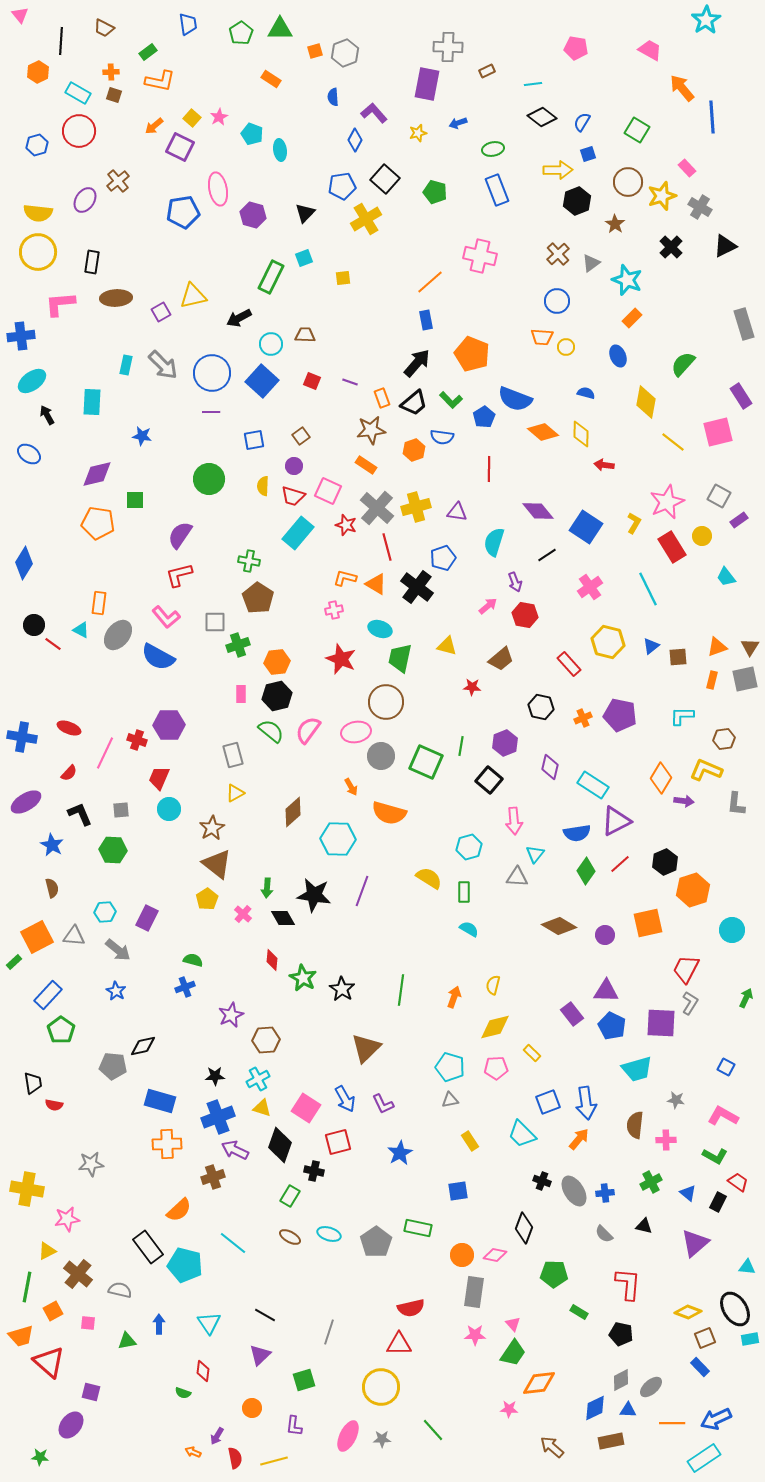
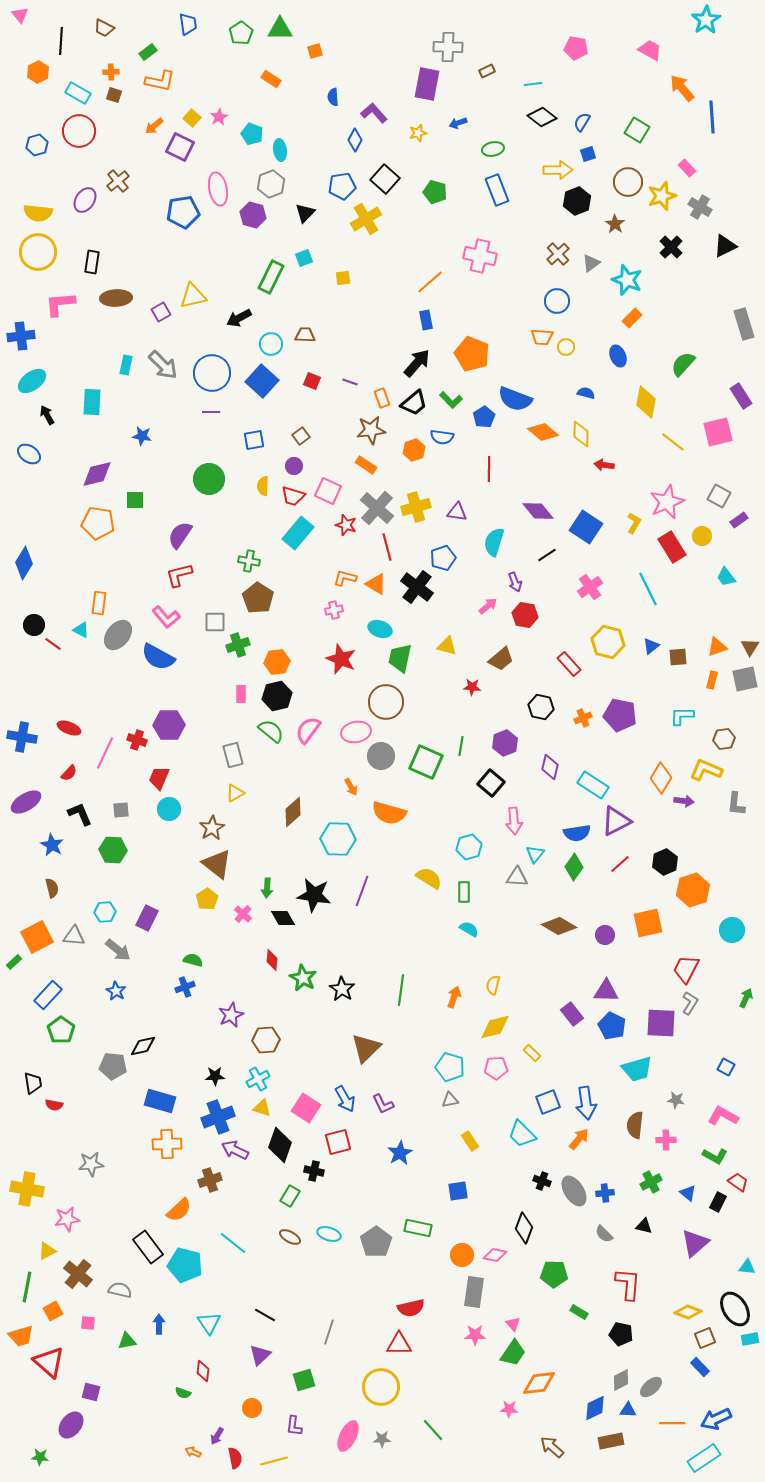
gray hexagon at (345, 53): moved 74 px left, 131 px down
black square at (489, 780): moved 2 px right, 3 px down
green diamond at (586, 871): moved 12 px left, 4 px up
brown cross at (213, 1177): moved 3 px left, 3 px down
